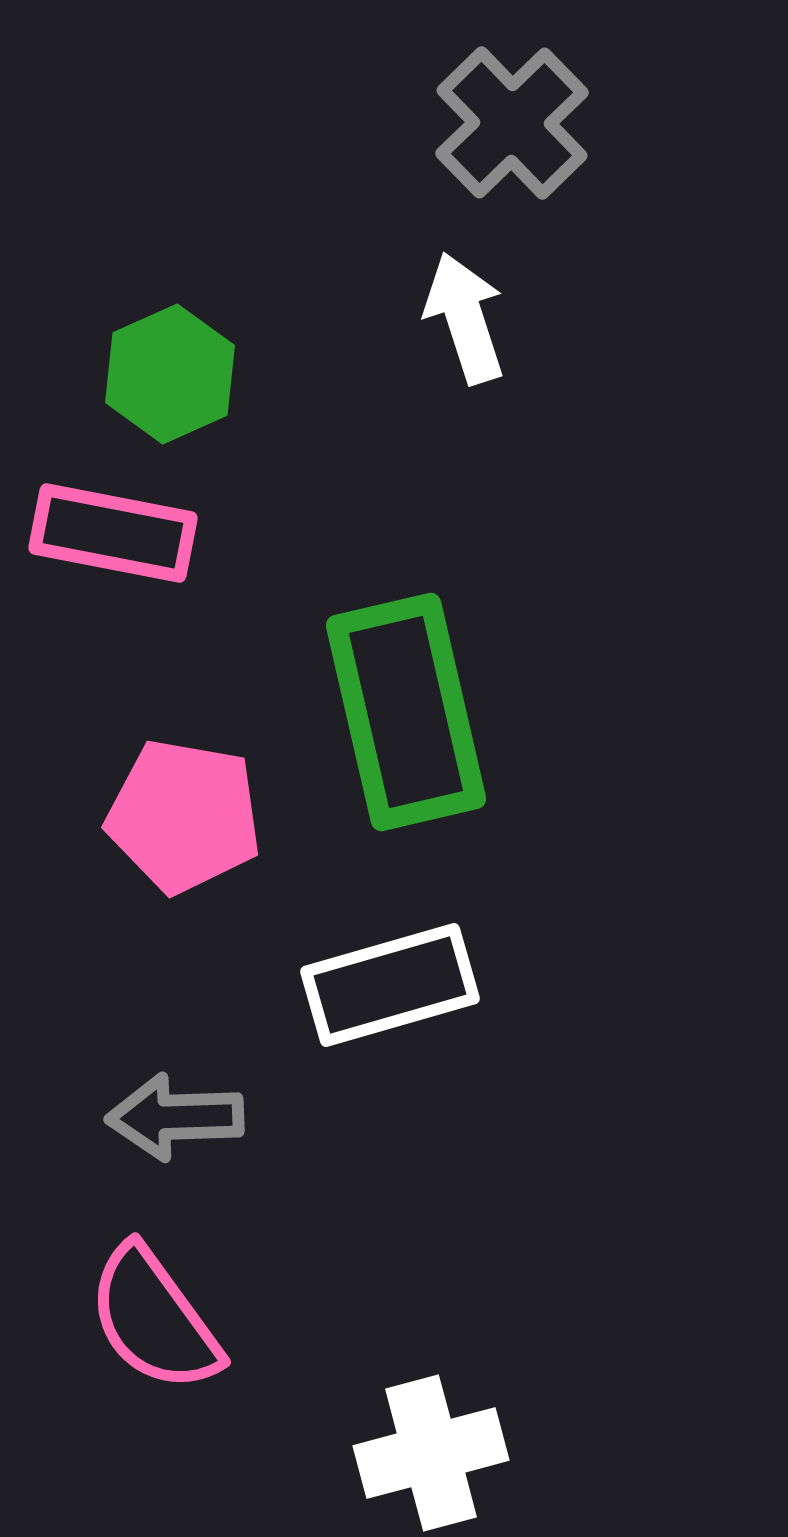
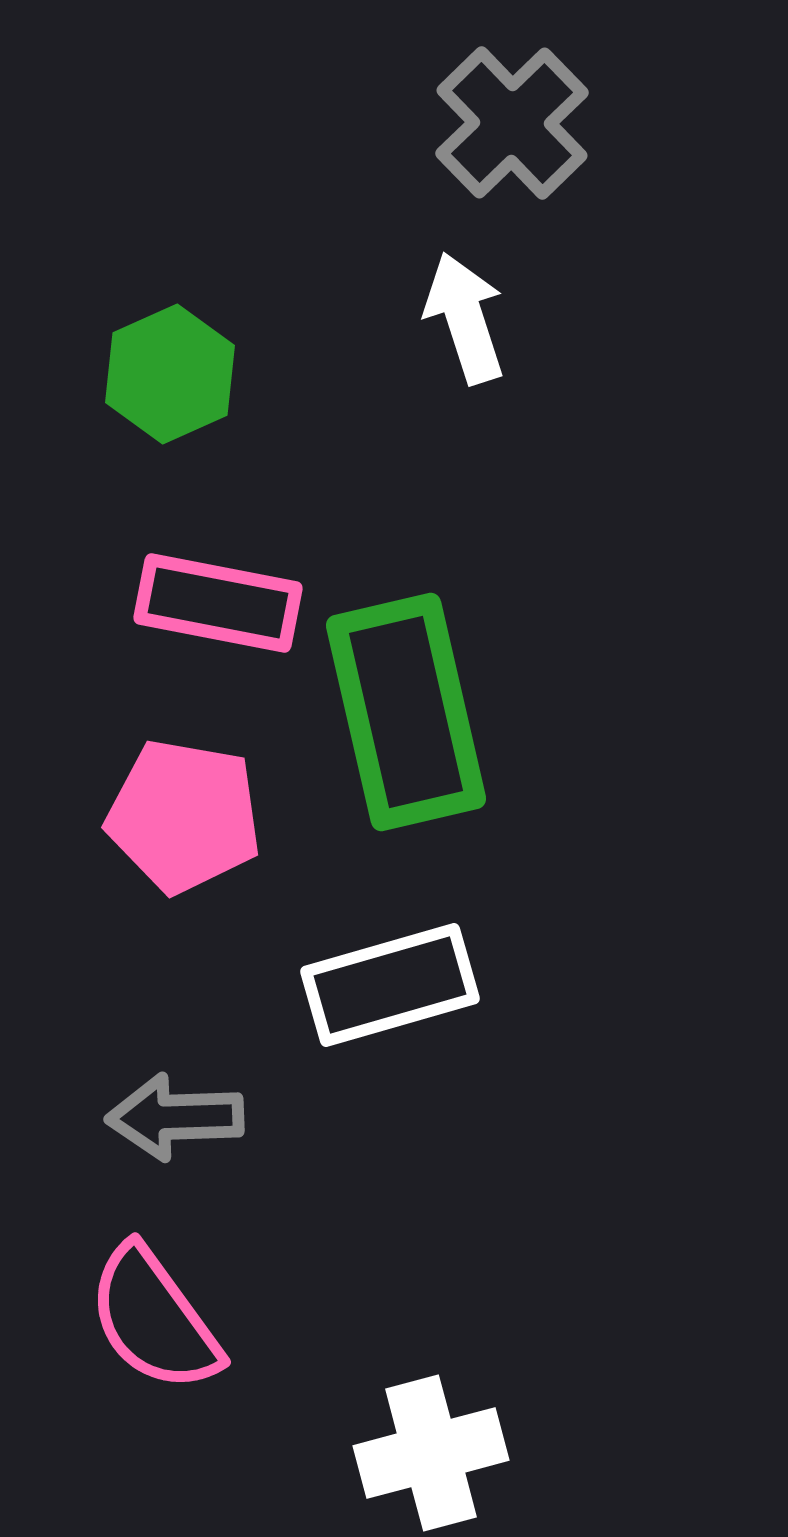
pink rectangle: moved 105 px right, 70 px down
